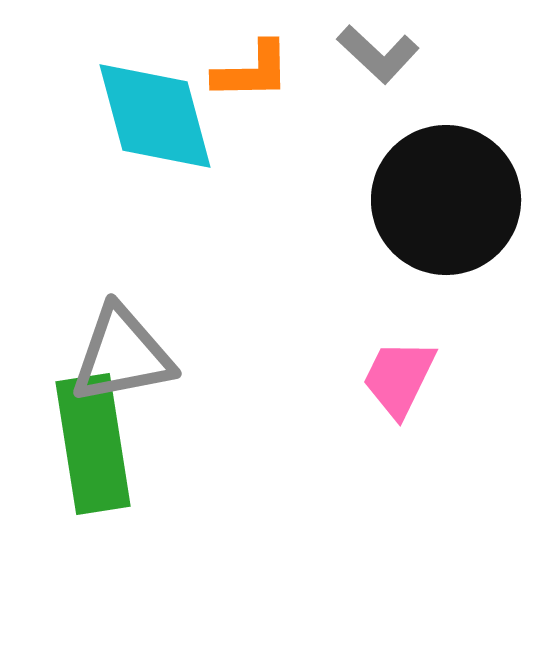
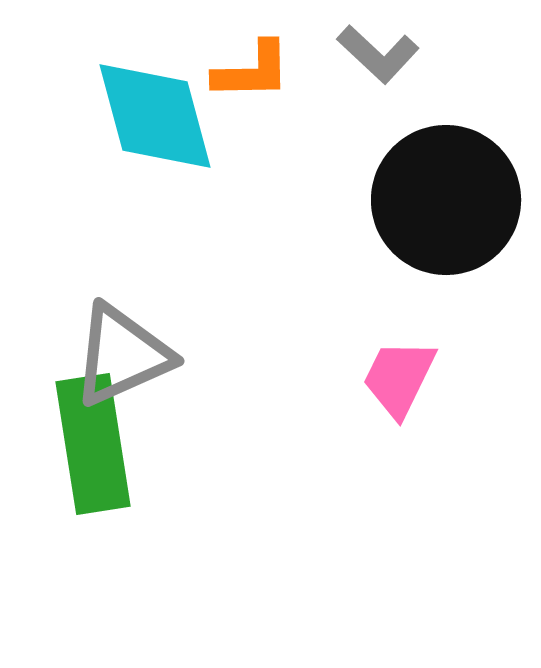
gray triangle: rotated 13 degrees counterclockwise
